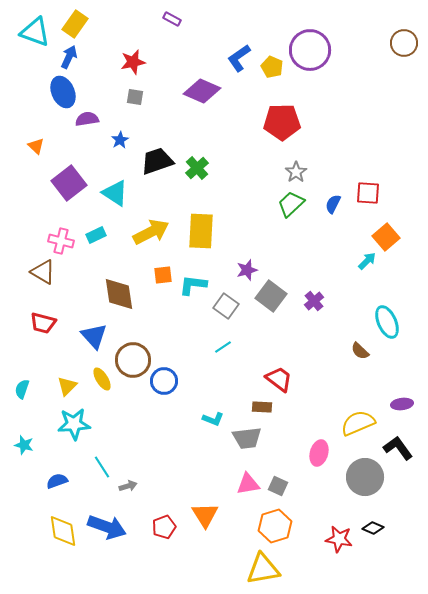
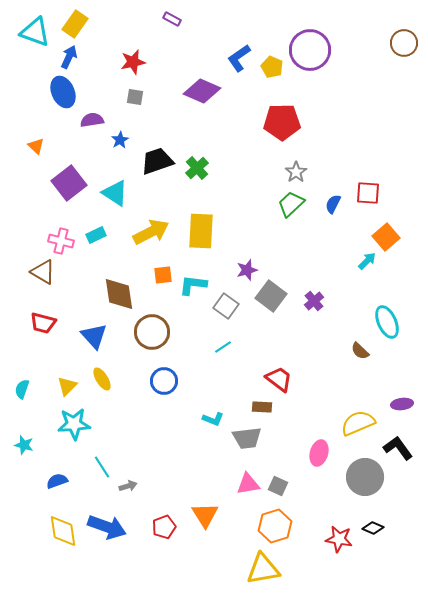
purple semicircle at (87, 119): moved 5 px right, 1 px down
brown circle at (133, 360): moved 19 px right, 28 px up
